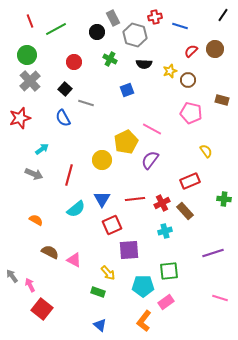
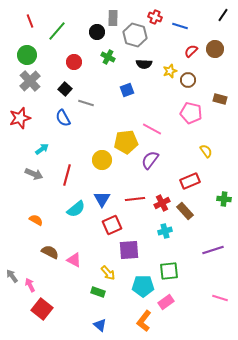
red cross at (155, 17): rotated 32 degrees clockwise
gray rectangle at (113, 18): rotated 28 degrees clockwise
green line at (56, 29): moved 1 px right, 2 px down; rotated 20 degrees counterclockwise
green cross at (110, 59): moved 2 px left, 2 px up
brown rectangle at (222, 100): moved 2 px left, 1 px up
yellow pentagon at (126, 142): rotated 20 degrees clockwise
red line at (69, 175): moved 2 px left
purple line at (213, 253): moved 3 px up
